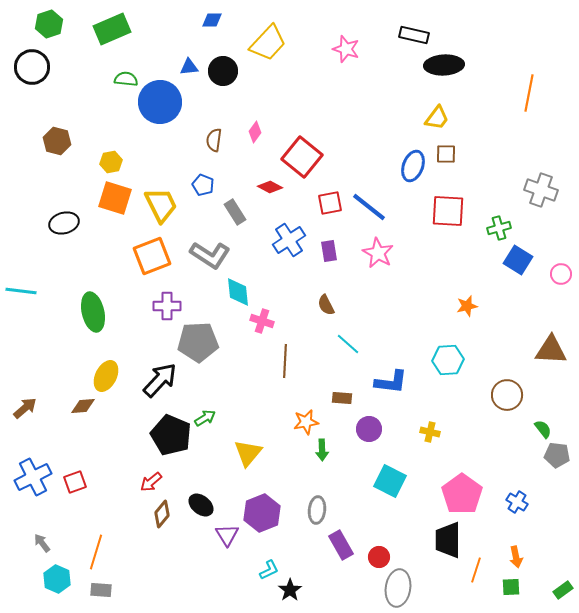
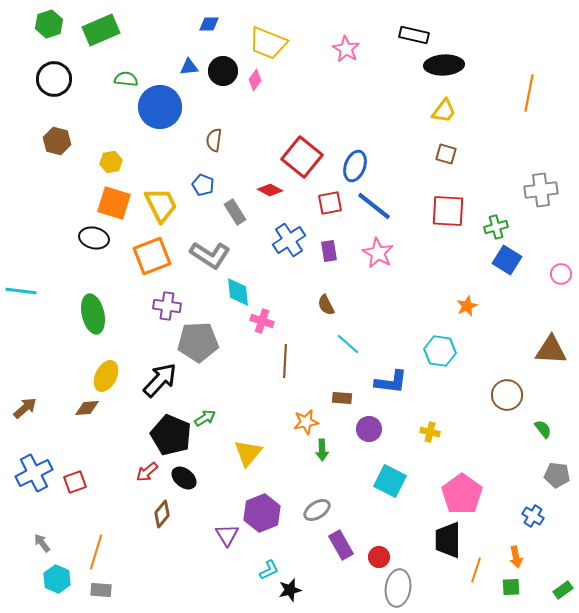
blue diamond at (212, 20): moved 3 px left, 4 px down
green rectangle at (112, 29): moved 11 px left, 1 px down
yellow trapezoid at (268, 43): rotated 69 degrees clockwise
pink star at (346, 49): rotated 12 degrees clockwise
black circle at (32, 67): moved 22 px right, 12 px down
blue circle at (160, 102): moved 5 px down
yellow trapezoid at (437, 118): moved 7 px right, 7 px up
pink diamond at (255, 132): moved 52 px up
brown square at (446, 154): rotated 15 degrees clockwise
blue ellipse at (413, 166): moved 58 px left
red diamond at (270, 187): moved 3 px down
gray cross at (541, 190): rotated 28 degrees counterclockwise
orange square at (115, 198): moved 1 px left, 5 px down
blue line at (369, 207): moved 5 px right, 1 px up
black ellipse at (64, 223): moved 30 px right, 15 px down; rotated 28 degrees clockwise
green cross at (499, 228): moved 3 px left, 1 px up
blue square at (518, 260): moved 11 px left
purple cross at (167, 306): rotated 8 degrees clockwise
orange star at (467, 306): rotated 10 degrees counterclockwise
green ellipse at (93, 312): moved 2 px down
cyan hexagon at (448, 360): moved 8 px left, 9 px up; rotated 12 degrees clockwise
brown diamond at (83, 406): moved 4 px right, 2 px down
gray pentagon at (557, 455): moved 20 px down
blue cross at (33, 477): moved 1 px right, 4 px up
red arrow at (151, 482): moved 4 px left, 10 px up
blue cross at (517, 502): moved 16 px right, 14 px down
black ellipse at (201, 505): moved 17 px left, 27 px up
gray ellipse at (317, 510): rotated 52 degrees clockwise
black star at (290, 590): rotated 20 degrees clockwise
